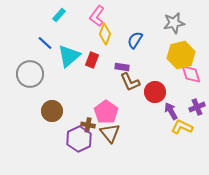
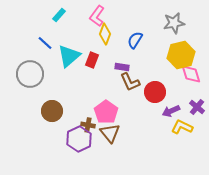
purple cross: rotated 28 degrees counterclockwise
purple arrow: rotated 84 degrees counterclockwise
